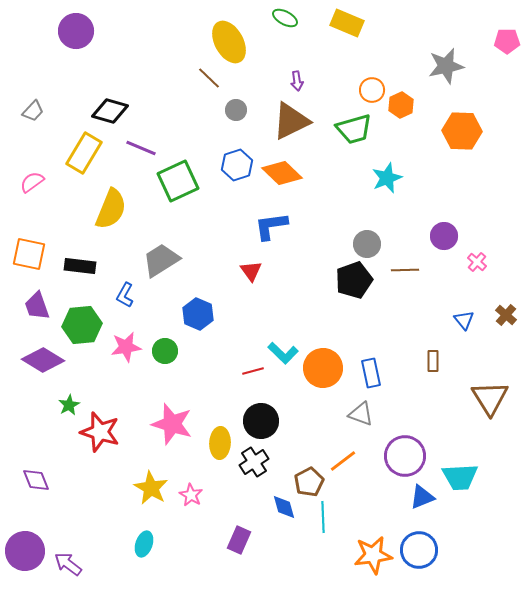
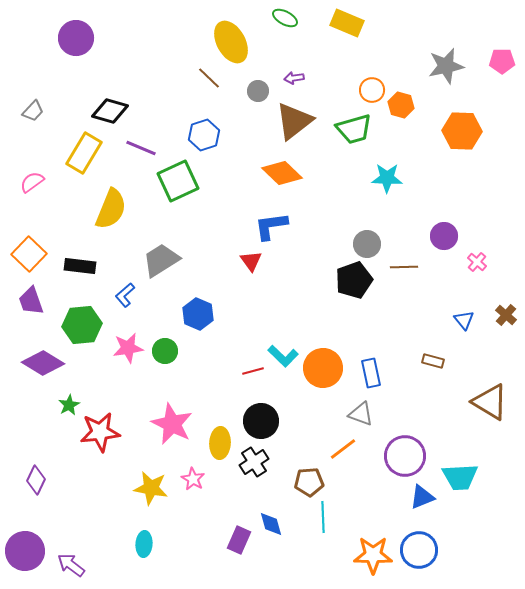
purple circle at (76, 31): moved 7 px down
pink pentagon at (507, 41): moved 5 px left, 20 px down
yellow ellipse at (229, 42): moved 2 px right
purple arrow at (297, 81): moved 3 px left, 3 px up; rotated 90 degrees clockwise
orange hexagon at (401, 105): rotated 20 degrees counterclockwise
gray circle at (236, 110): moved 22 px right, 19 px up
brown triangle at (291, 121): moved 3 px right; rotated 12 degrees counterclockwise
blue hexagon at (237, 165): moved 33 px left, 30 px up
cyan star at (387, 178): rotated 24 degrees clockwise
orange square at (29, 254): rotated 32 degrees clockwise
brown line at (405, 270): moved 1 px left, 3 px up
red triangle at (251, 271): moved 10 px up
blue L-shape at (125, 295): rotated 20 degrees clockwise
purple trapezoid at (37, 306): moved 6 px left, 5 px up
pink star at (126, 347): moved 2 px right, 1 px down
cyan L-shape at (283, 353): moved 3 px down
purple diamond at (43, 360): moved 3 px down
brown rectangle at (433, 361): rotated 75 degrees counterclockwise
brown triangle at (490, 398): moved 4 px down; rotated 27 degrees counterclockwise
pink star at (172, 424): rotated 9 degrees clockwise
red star at (100, 432): rotated 24 degrees counterclockwise
orange line at (343, 461): moved 12 px up
purple diamond at (36, 480): rotated 48 degrees clockwise
brown pentagon at (309, 482): rotated 24 degrees clockwise
yellow star at (151, 488): rotated 20 degrees counterclockwise
pink star at (191, 495): moved 2 px right, 16 px up
blue diamond at (284, 507): moved 13 px left, 17 px down
cyan ellipse at (144, 544): rotated 15 degrees counterclockwise
orange star at (373, 555): rotated 9 degrees clockwise
purple arrow at (68, 564): moved 3 px right, 1 px down
